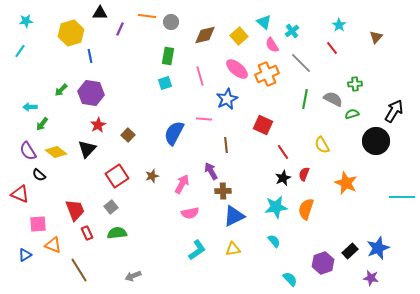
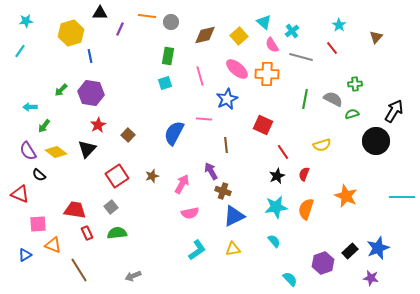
gray line at (301, 63): moved 6 px up; rotated 30 degrees counterclockwise
orange cross at (267, 74): rotated 25 degrees clockwise
green arrow at (42, 124): moved 2 px right, 2 px down
yellow semicircle at (322, 145): rotated 78 degrees counterclockwise
black star at (283, 178): moved 6 px left, 2 px up
orange star at (346, 183): moved 13 px down
brown cross at (223, 191): rotated 21 degrees clockwise
red trapezoid at (75, 210): rotated 60 degrees counterclockwise
